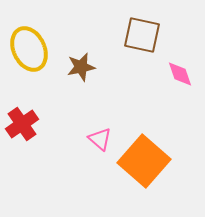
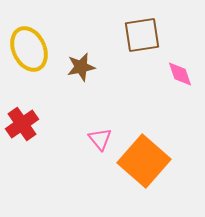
brown square: rotated 21 degrees counterclockwise
pink triangle: rotated 10 degrees clockwise
